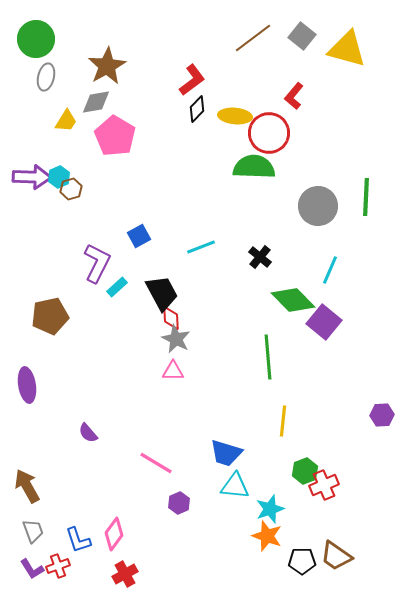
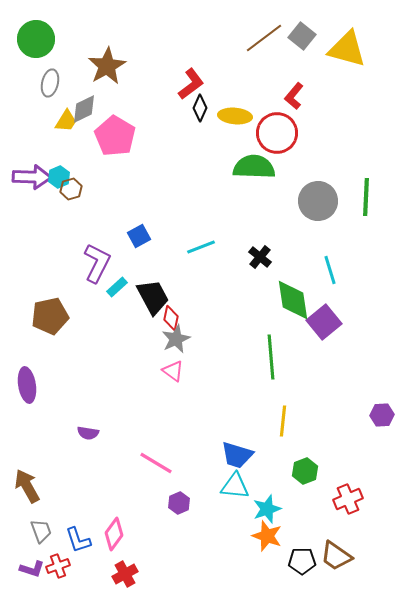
brown line at (253, 38): moved 11 px right
gray ellipse at (46, 77): moved 4 px right, 6 px down
red L-shape at (192, 80): moved 1 px left, 4 px down
gray diamond at (96, 102): moved 12 px left, 7 px down; rotated 16 degrees counterclockwise
black diamond at (197, 109): moved 3 px right, 1 px up; rotated 20 degrees counterclockwise
red circle at (269, 133): moved 8 px right
gray circle at (318, 206): moved 5 px up
cyan line at (330, 270): rotated 40 degrees counterclockwise
black trapezoid at (162, 293): moved 9 px left, 4 px down
green diamond at (293, 300): rotated 36 degrees clockwise
red diamond at (171, 318): rotated 15 degrees clockwise
purple square at (324, 322): rotated 12 degrees clockwise
gray star at (176, 339): rotated 20 degrees clockwise
green line at (268, 357): moved 3 px right
pink triangle at (173, 371): rotated 35 degrees clockwise
purple semicircle at (88, 433): rotated 40 degrees counterclockwise
blue trapezoid at (226, 453): moved 11 px right, 2 px down
red cross at (324, 485): moved 24 px right, 14 px down
cyan star at (270, 509): moved 3 px left
gray trapezoid at (33, 531): moved 8 px right
purple L-shape at (32, 569): rotated 40 degrees counterclockwise
